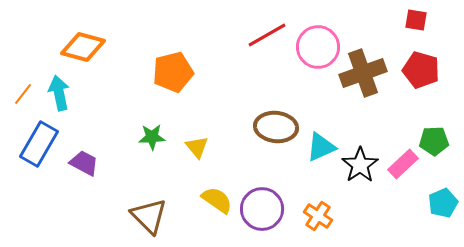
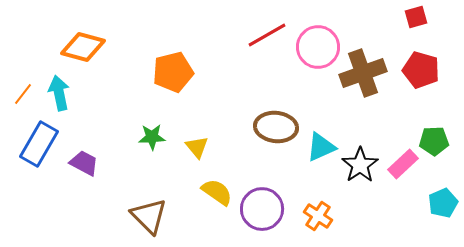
red square: moved 3 px up; rotated 25 degrees counterclockwise
yellow semicircle: moved 8 px up
